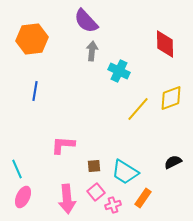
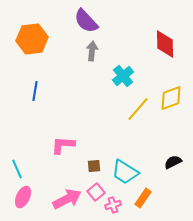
cyan cross: moved 4 px right, 5 px down; rotated 25 degrees clockwise
pink arrow: rotated 112 degrees counterclockwise
